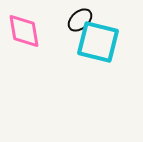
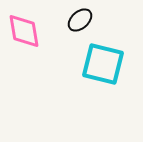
cyan square: moved 5 px right, 22 px down
